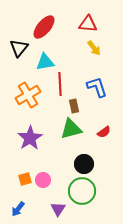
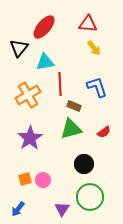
brown rectangle: rotated 56 degrees counterclockwise
green circle: moved 8 px right, 6 px down
purple triangle: moved 4 px right
